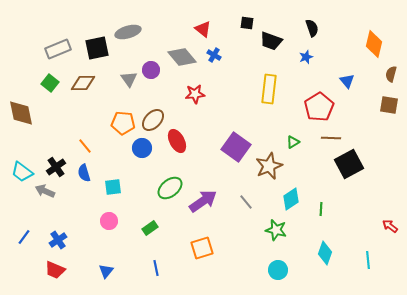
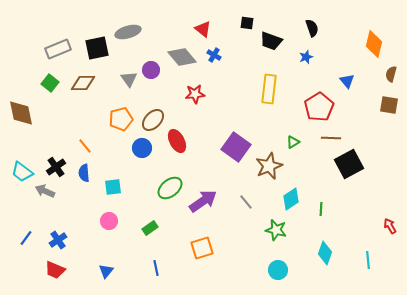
orange pentagon at (123, 123): moved 2 px left, 4 px up; rotated 20 degrees counterclockwise
blue semicircle at (84, 173): rotated 12 degrees clockwise
red arrow at (390, 226): rotated 21 degrees clockwise
blue line at (24, 237): moved 2 px right, 1 px down
